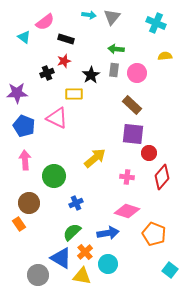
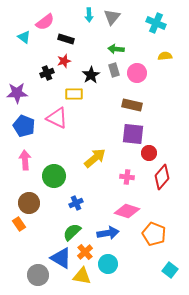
cyan arrow: rotated 80 degrees clockwise
gray rectangle: rotated 24 degrees counterclockwise
brown rectangle: rotated 30 degrees counterclockwise
